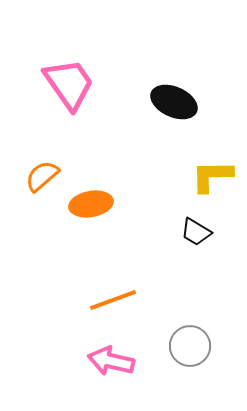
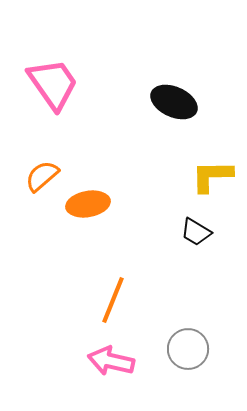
pink trapezoid: moved 16 px left
orange ellipse: moved 3 px left
orange line: rotated 48 degrees counterclockwise
gray circle: moved 2 px left, 3 px down
